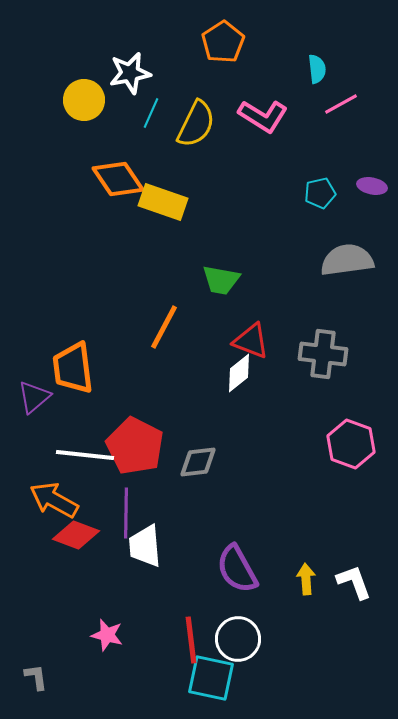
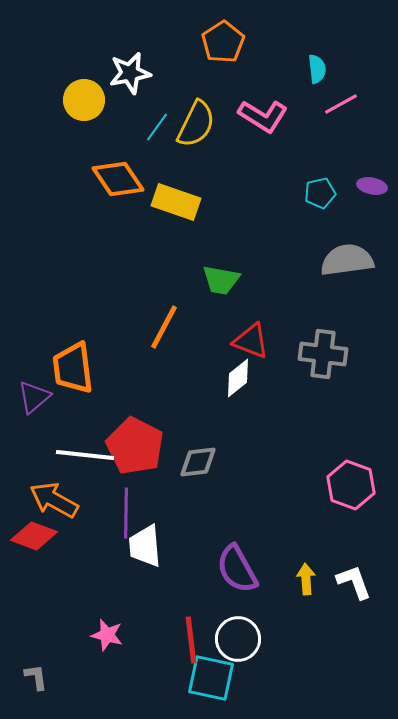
cyan line: moved 6 px right, 14 px down; rotated 12 degrees clockwise
yellow rectangle: moved 13 px right
white diamond: moved 1 px left, 5 px down
pink hexagon: moved 41 px down
red diamond: moved 42 px left, 1 px down
